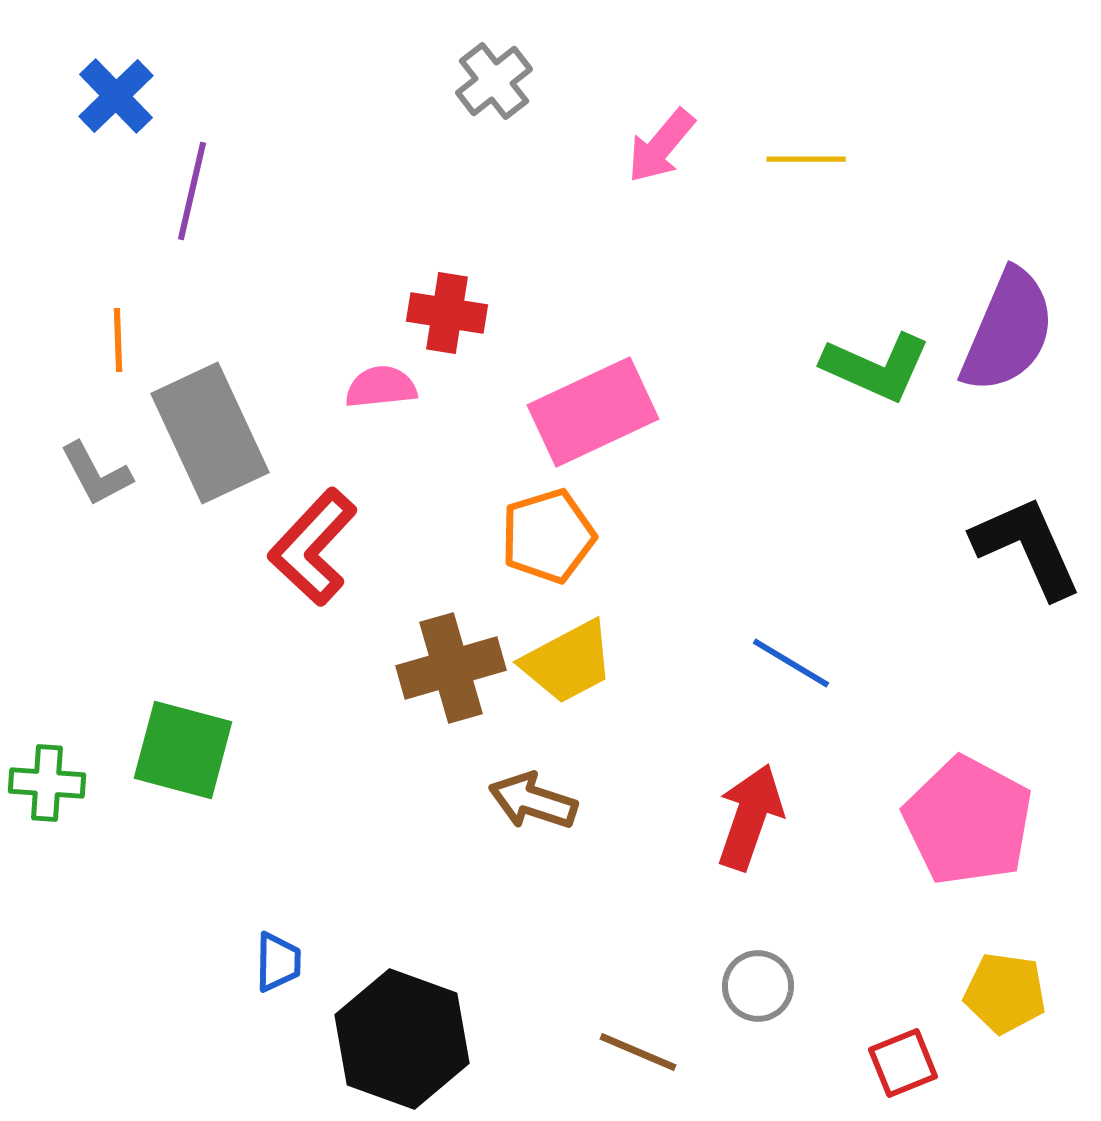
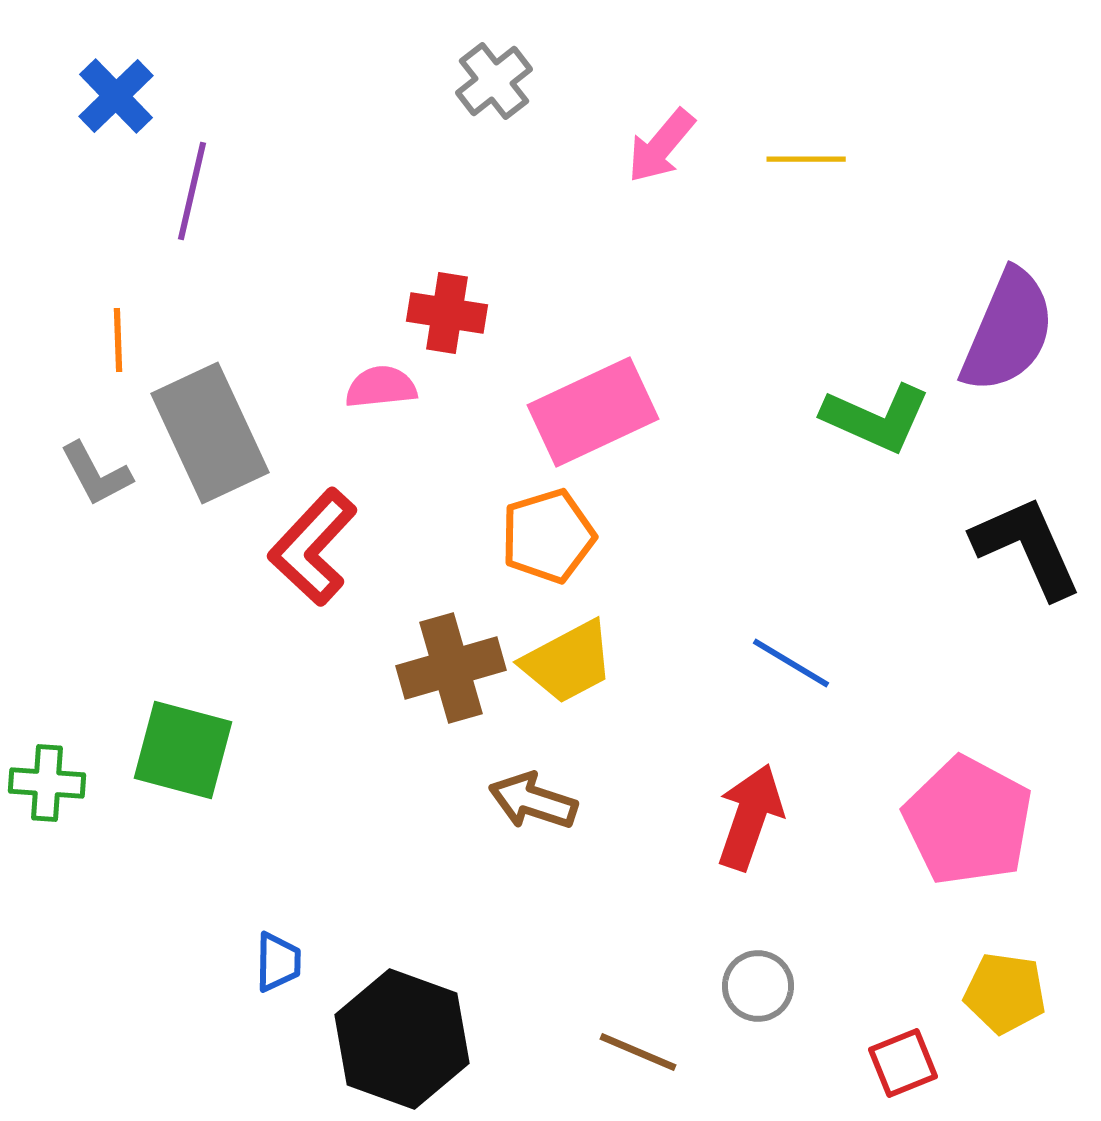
green L-shape: moved 51 px down
